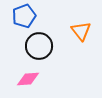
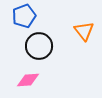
orange triangle: moved 3 px right
pink diamond: moved 1 px down
